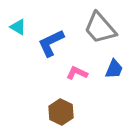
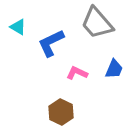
gray trapezoid: moved 3 px left, 5 px up
